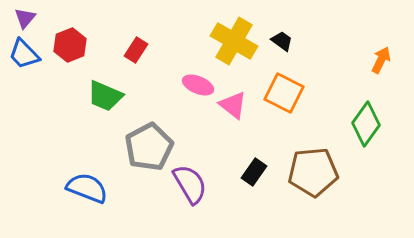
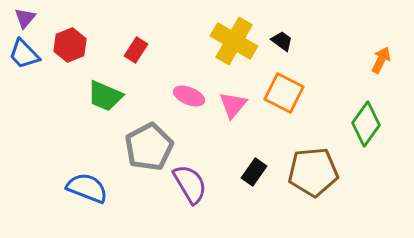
pink ellipse: moved 9 px left, 11 px down
pink triangle: rotated 32 degrees clockwise
